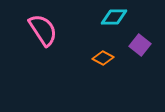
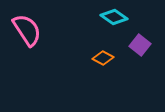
cyan diamond: rotated 36 degrees clockwise
pink semicircle: moved 16 px left
